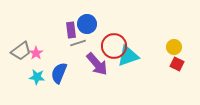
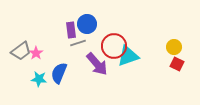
cyan star: moved 2 px right, 2 px down
